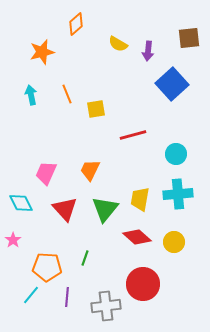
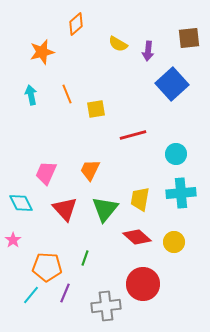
cyan cross: moved 3 px right, 1 px up
purple line: moved 2 px left, 4 px up; rotated 18 degrees clockwise
